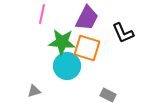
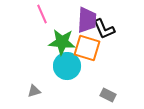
pink line: rotated 36 degrees counterclockwise
purple trapezoid: moved 2 px down; rotated 24 degrees counterclockwise
black L-shape: moved 19 px left, 4 px up
